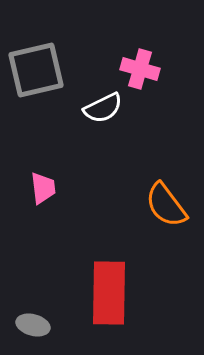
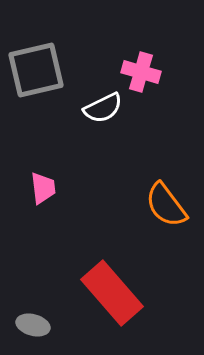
pink cross: moved 1 px right, 3 px down
red rectangle: moved 3 px right; rotated 42 degrees counterclockwise
